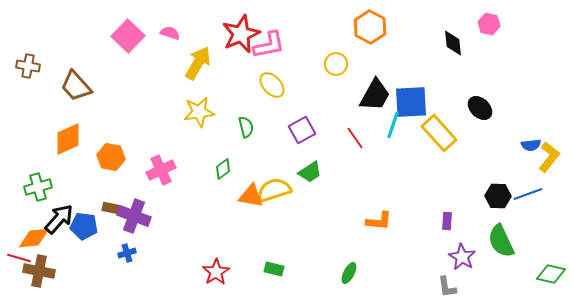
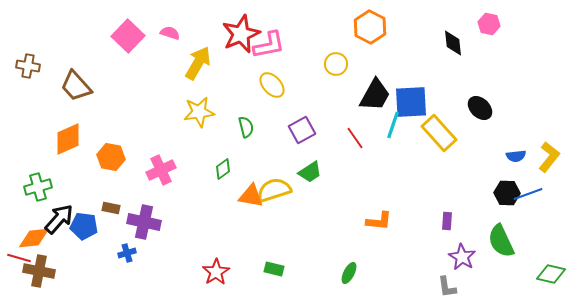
blue semicircle at (531, 145): moved 15 px left, 11 px down
black hexagon at (498, 196): moved 9 px right, 3 px up
purple cross at (134, 216): moved 10 px right, 6 px down; rotated 8 degrees counterclockwise
